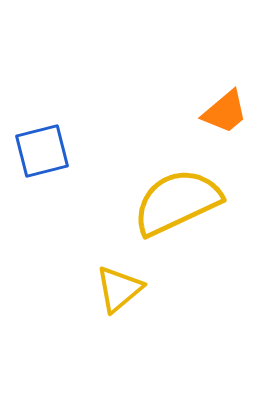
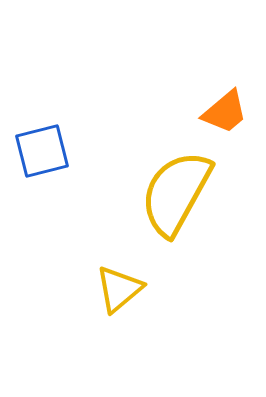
yellow semicircle: moved 1 px left, 9 px up; rotated 36 degrees counterclockwise
